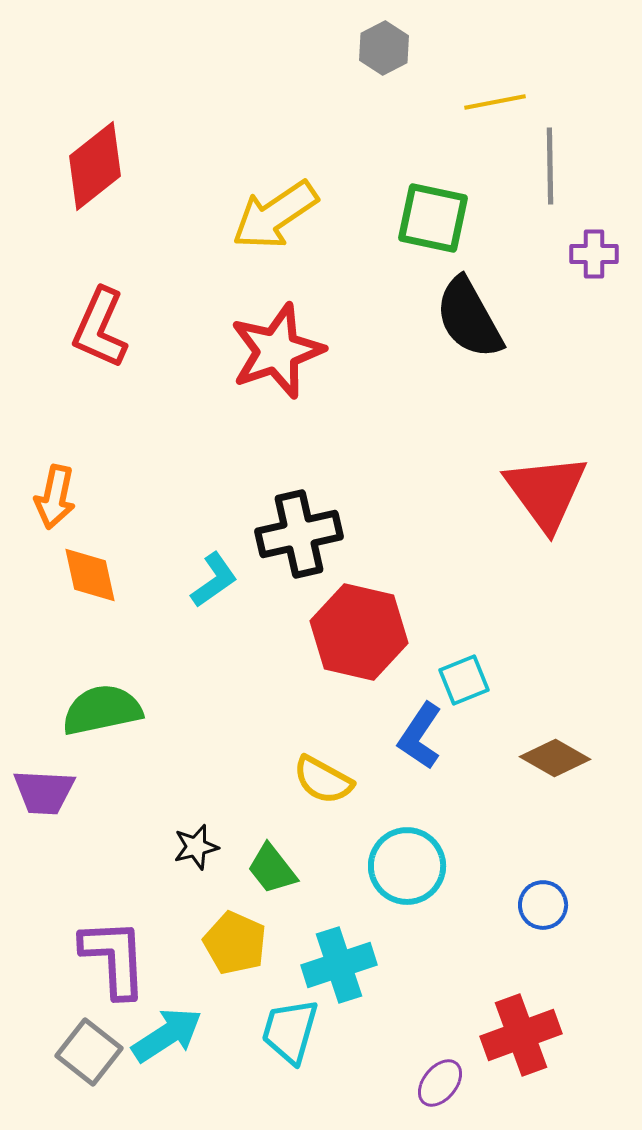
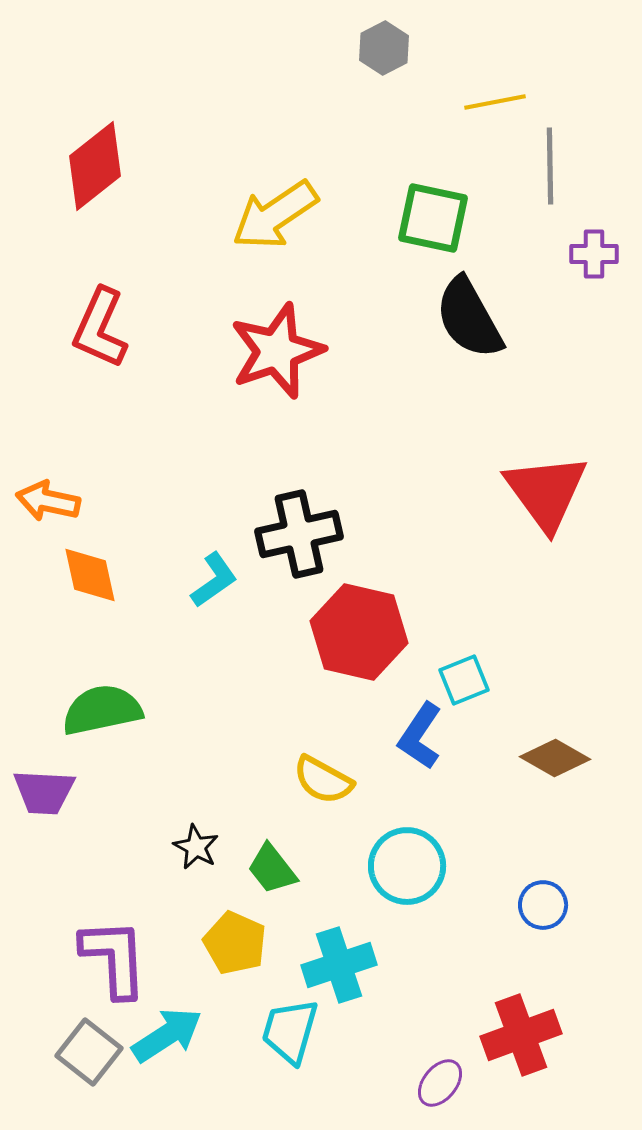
orange arrow: moved 7 px left, 4 px down; rotated 90 degrees clockwise
black star: rotated 30 degrees counterclockwise
